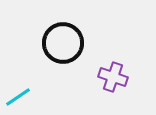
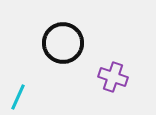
cyan line: rotated 32 degrees counterclockwise
